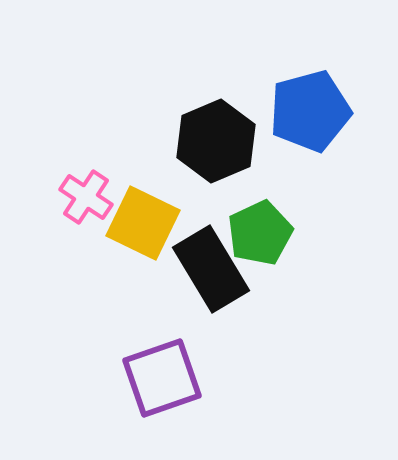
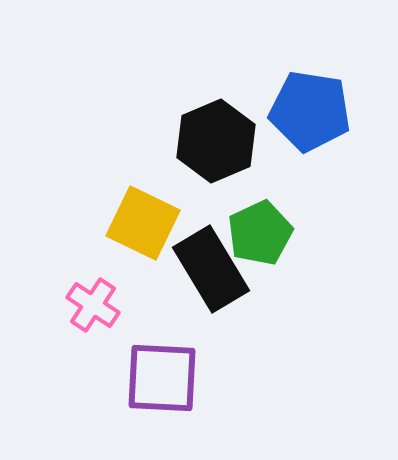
blue pentagon: rotated 24 degrees clockwise
pink cross: moved 7 px right, 108 px down
purple square: rotated 22 degrees clockwise
